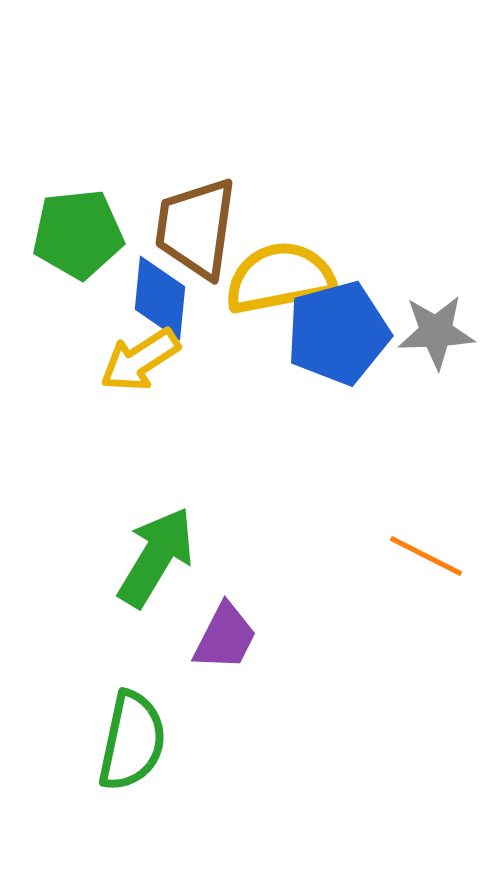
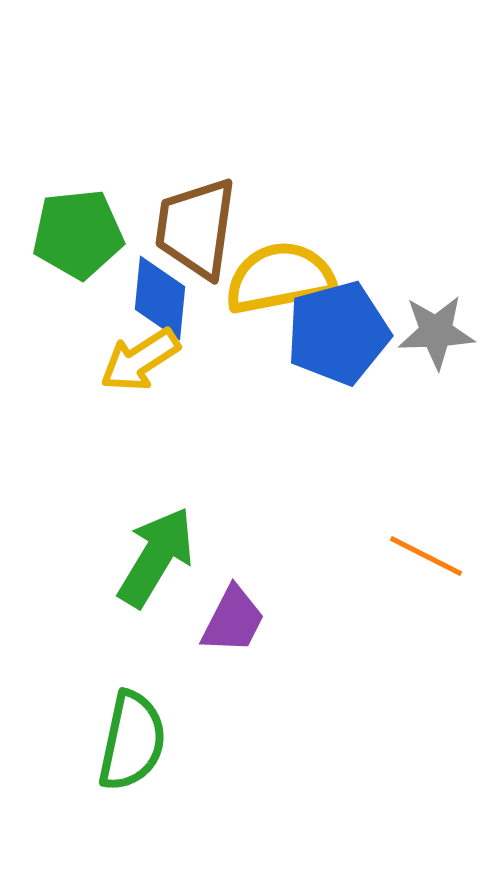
purple trapezoid: moved 8 px right, 17 px up
